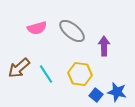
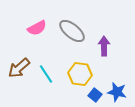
pink semicircle: rotated 12 degrees counterclockwise
blue square: moved 1 px left
